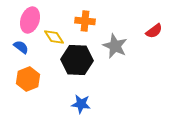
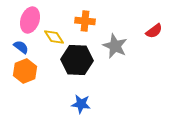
orange hexagon: moved 3 px left, 8 px up
